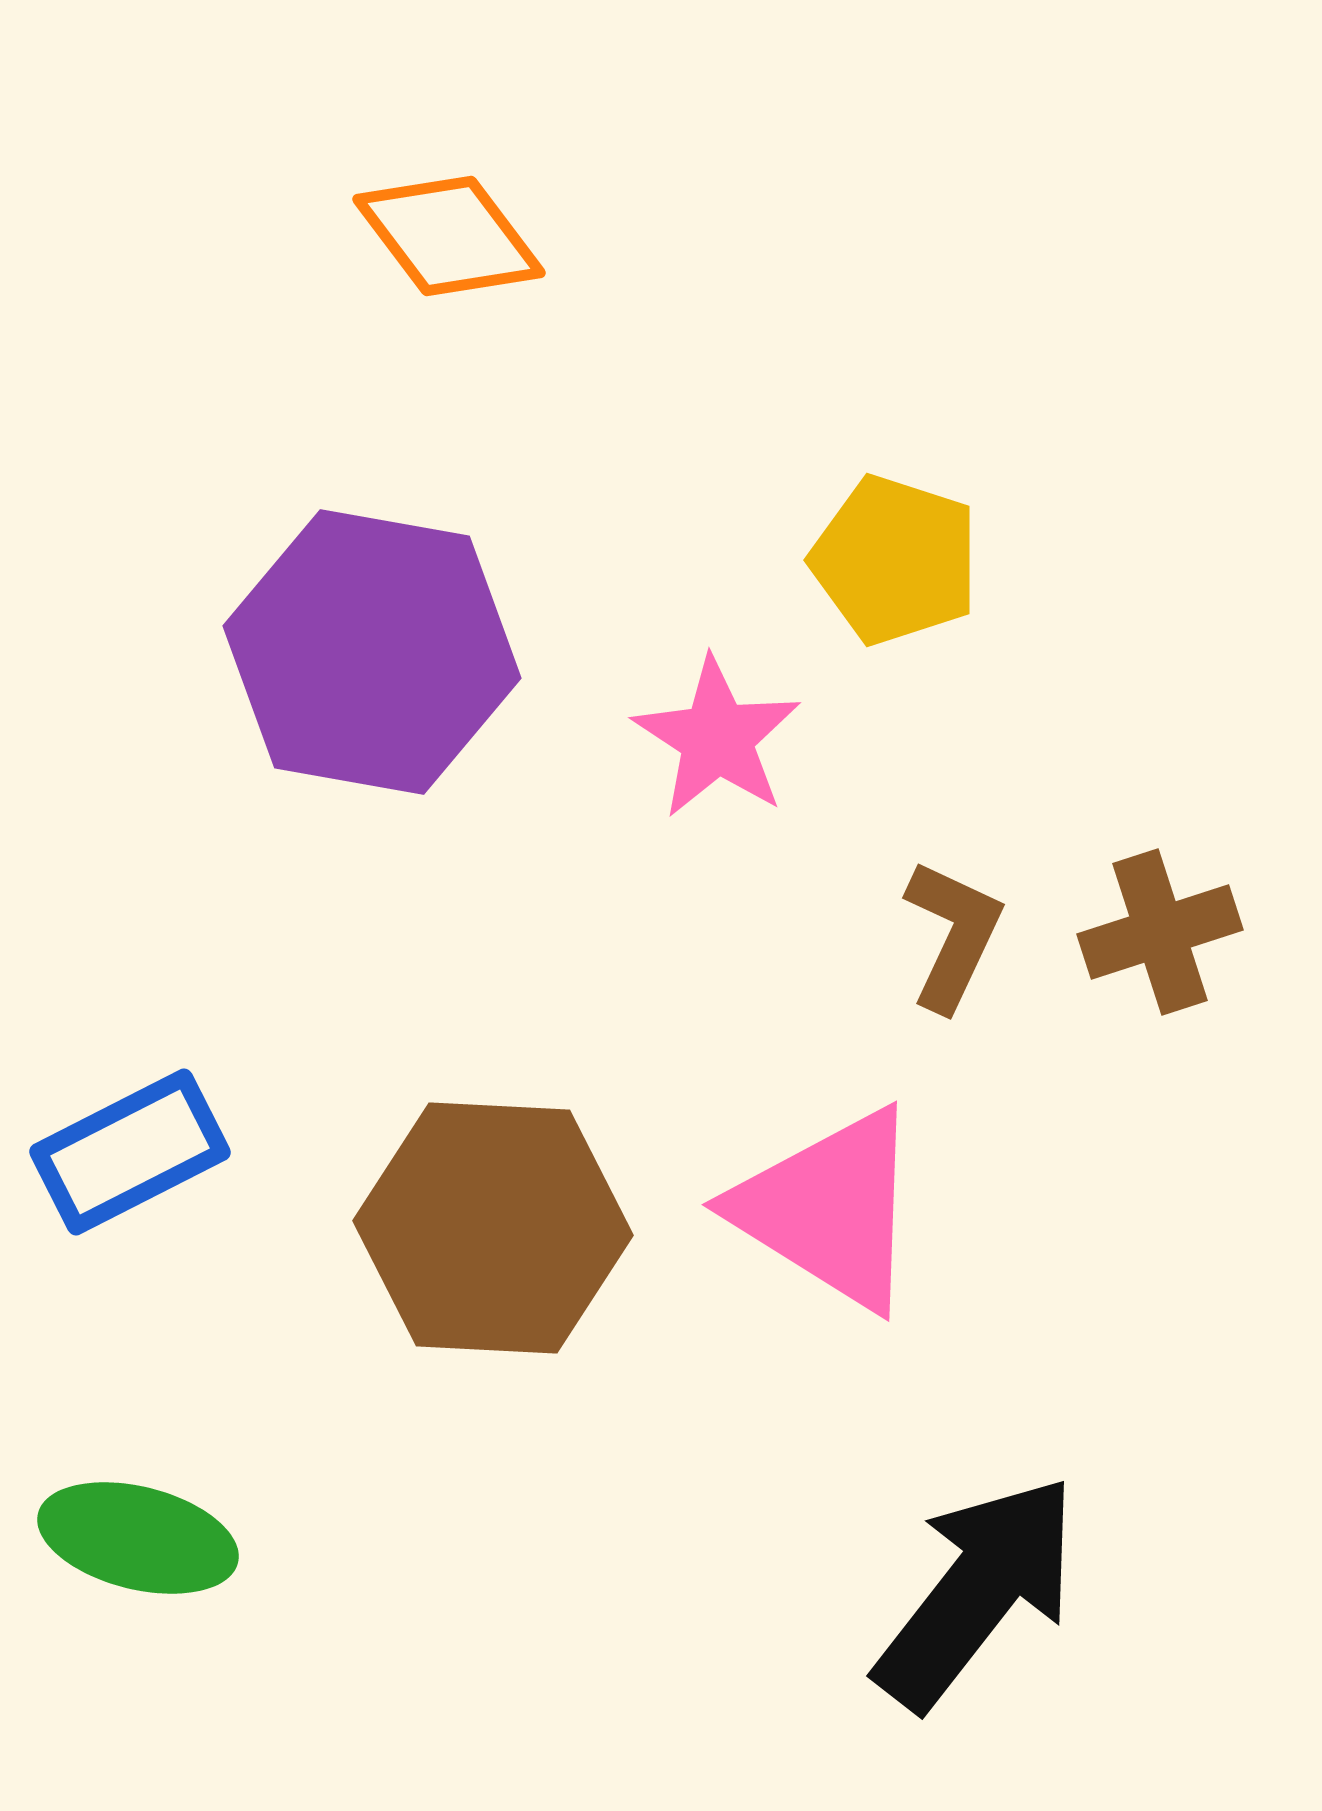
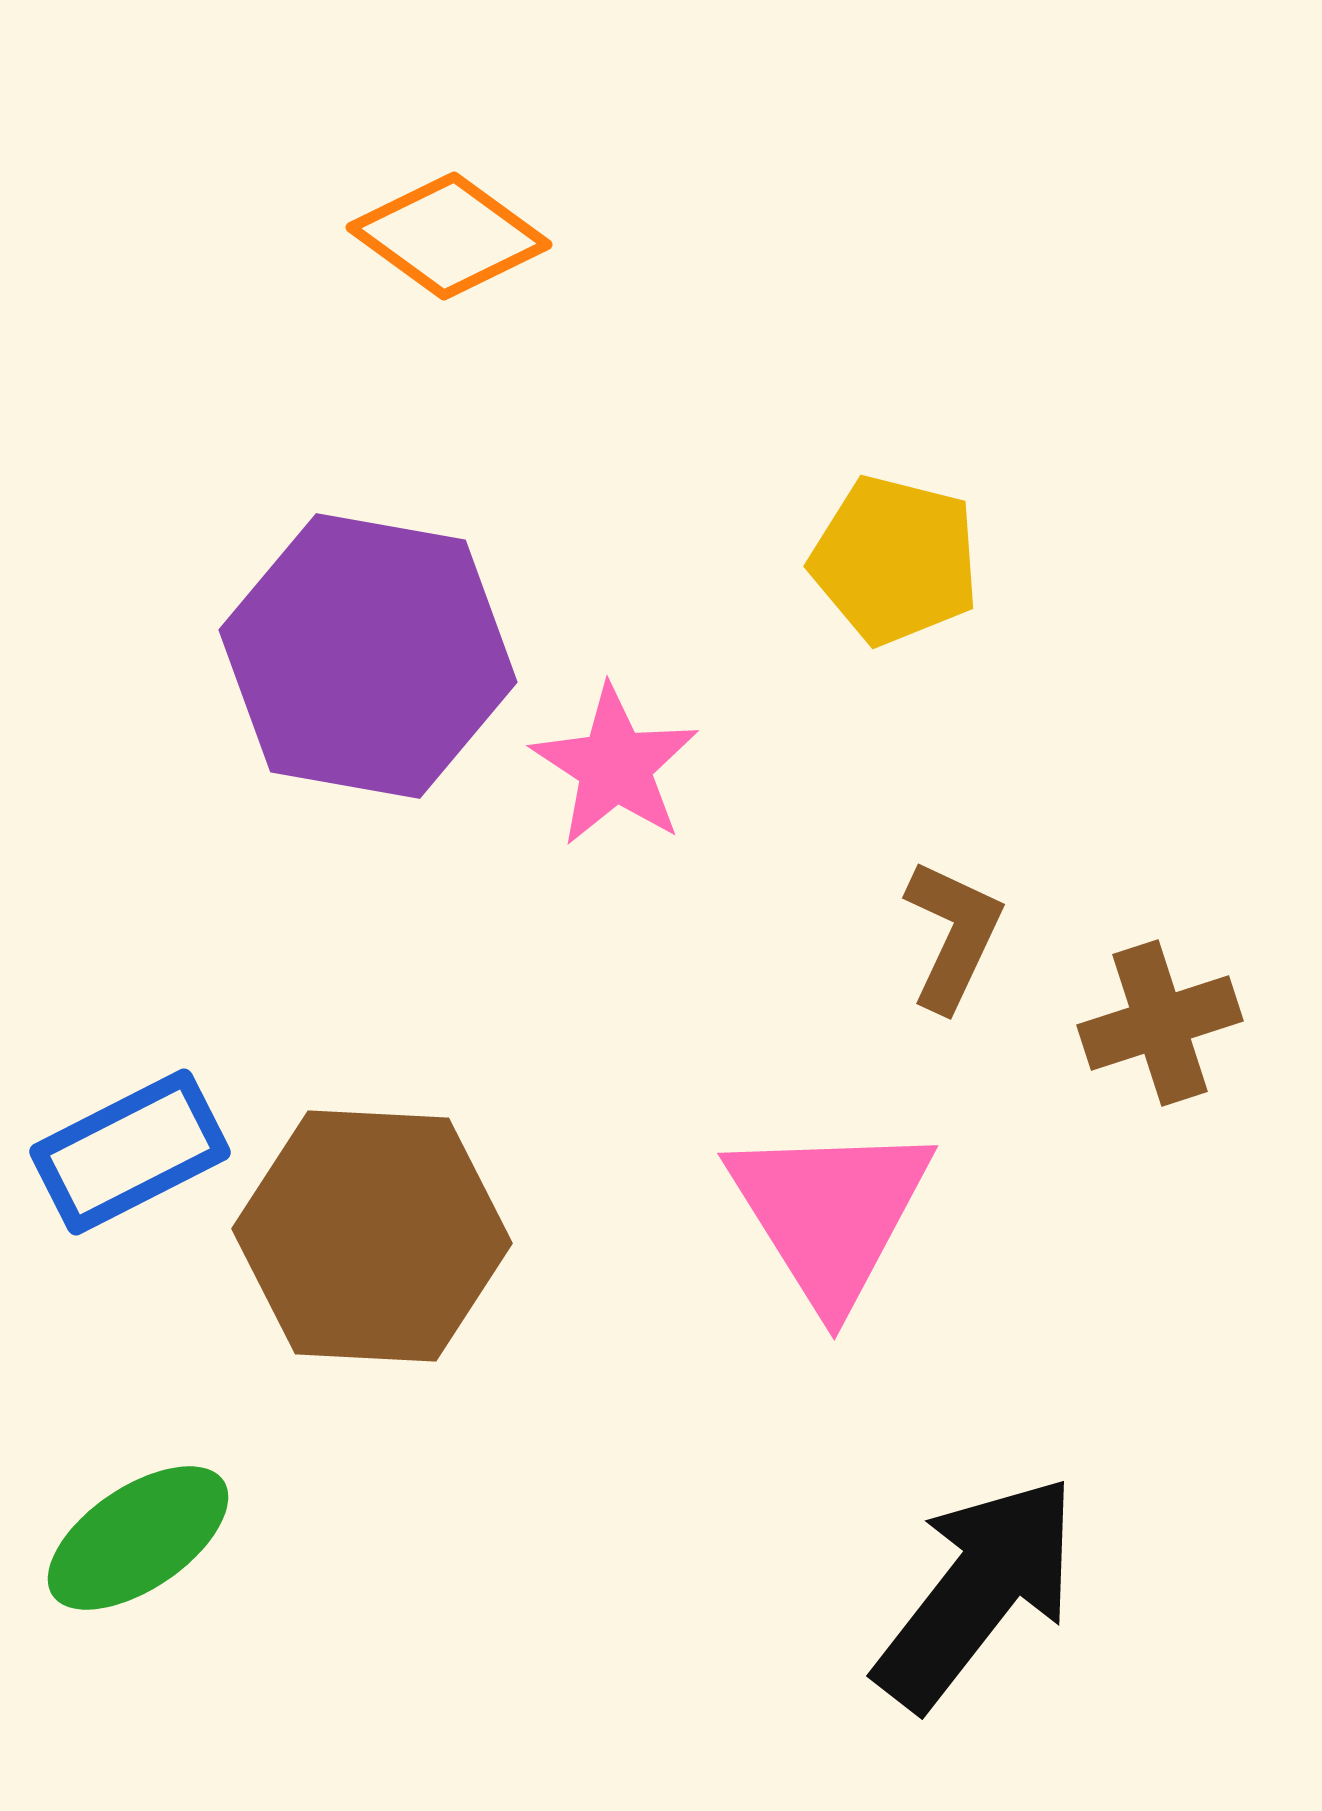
orange diamond: rotated 17 degrees counterclockwise
yellow pentagon: rotated 4 degrees counterclockwise
purple hexagon: moved 4 px left, 4 px down
pink star: moved 102 px left, 28 px down
brown cross: moved 91 px down
pink triangle: moved 1 px right, 4 px down; rotated 26 degrees clockwise
brown hexagon: moved 121 px left, 8 px down
green ellipse: rotated 48 degrees counterclockwise
